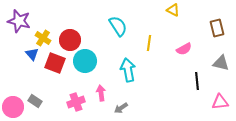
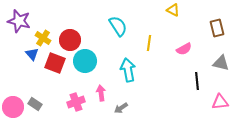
gray rectangle: moved 3 px down
